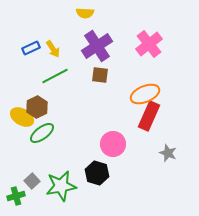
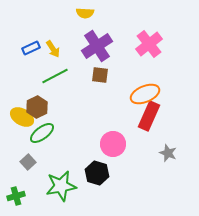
gray square: moved 4 px left, 19 px up
